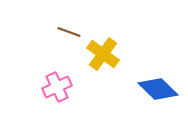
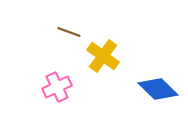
yellow cross: moved 2 px down
